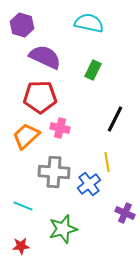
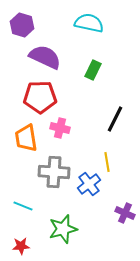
orange trapezoid: moved 2 px down; rotated 56 degrees counterclockwise
